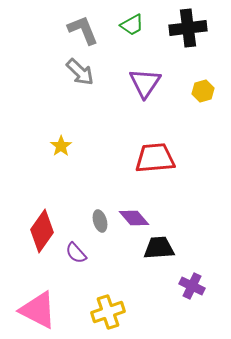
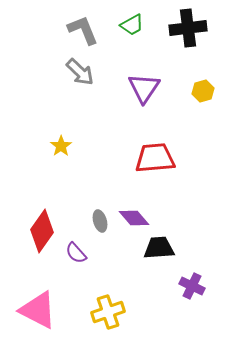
purple triangle: moved 1 px left, 5 px down
